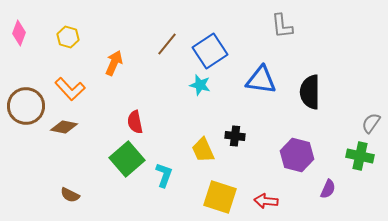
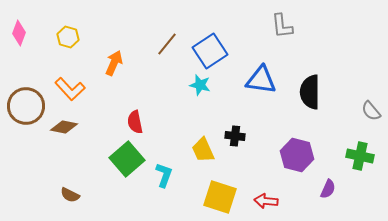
gray semicircle: moved 12 px up; rotated 75 degrees counterclockwise
